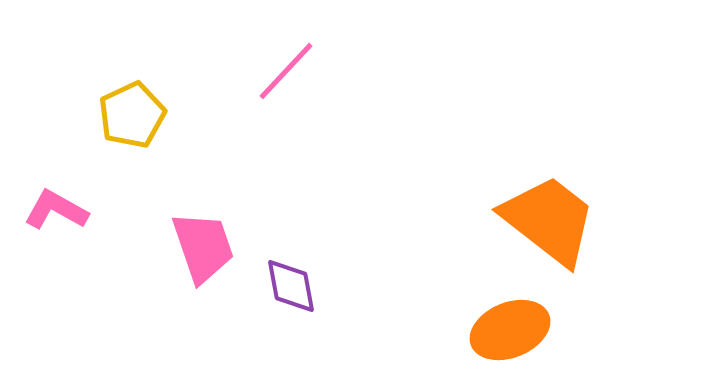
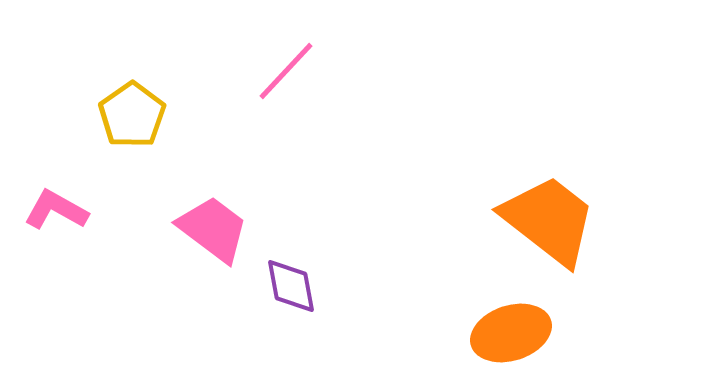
yellow pentagon: rotated 10 degrees counterclockwise
pink trapezoid: moved 10 px right, 18 px up; rotated 34 degrees counterclockwise
orange ellipse: moved 1 px right, 3 px down; rotated 4 degrees clockwise
